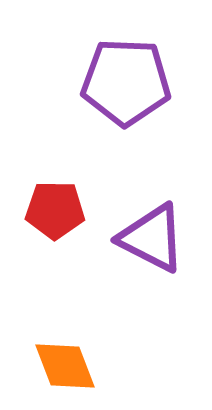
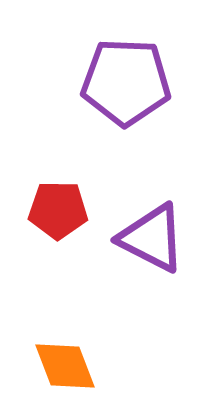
red pentagon: moved 3 px right
